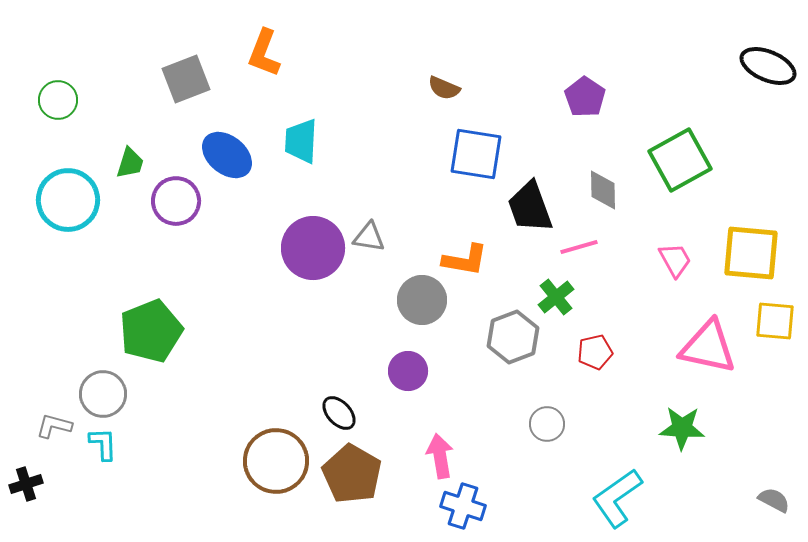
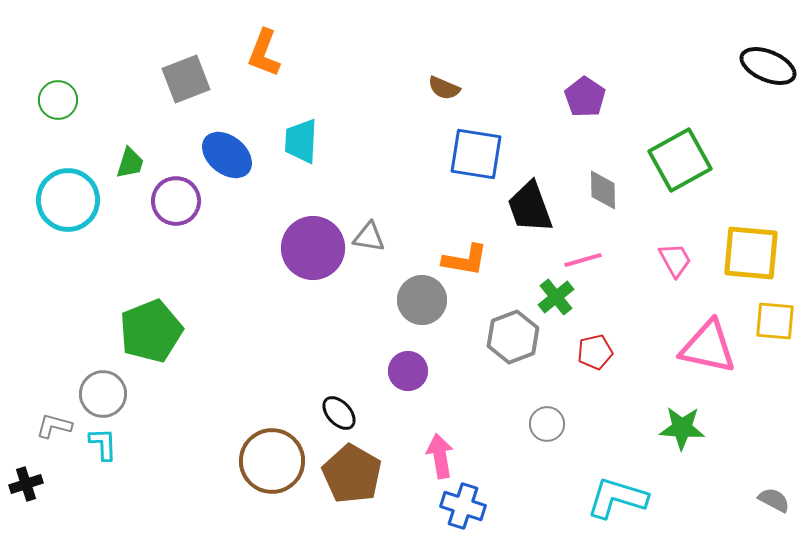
pink line at (579, 247): moved 4 px right, 13 px down
brown circle at (276, 461): moved 4 px left
cyan L-shape at (617, 498): rotated 52 degrees clockwise
